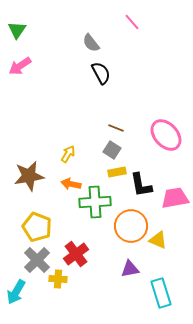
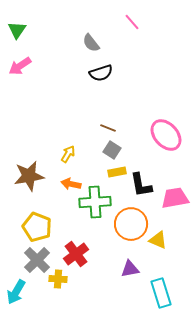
black semicircle: rotated 100 degrees clockwise
brown line: moved 8 px left
orange circle: moved 2 px up
